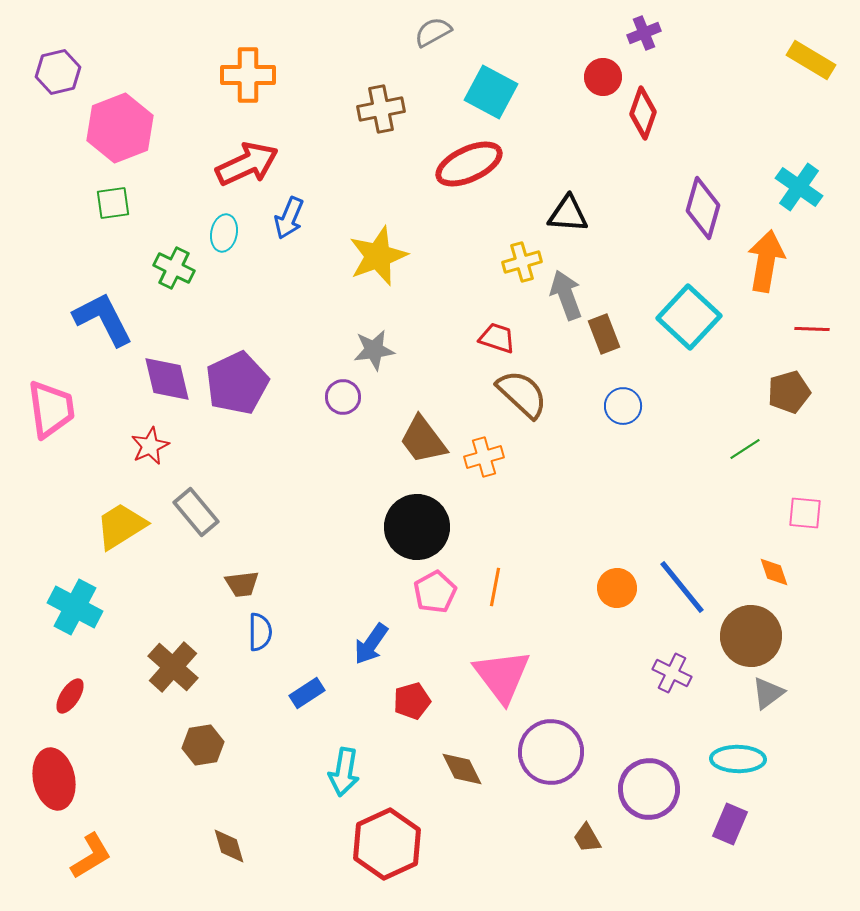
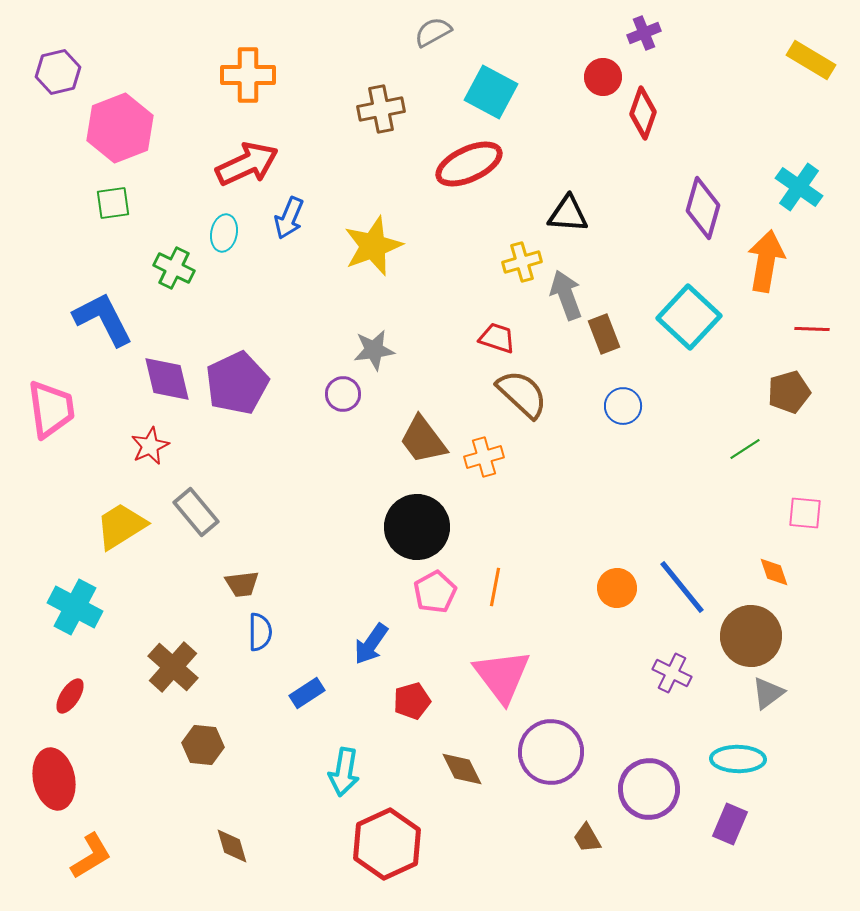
yellow star at (378, 256): moved 5 px left, 10 px up
purple circle at (343, 397): moved 3 px up
brown hexagon at (203, 745): rotated 15 degrees clockwise
brown diamond at (229, 846): moved 3 px right
